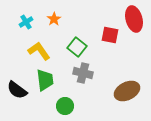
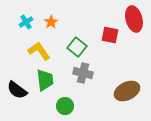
orange star: moved 3 px left, 3 px down
